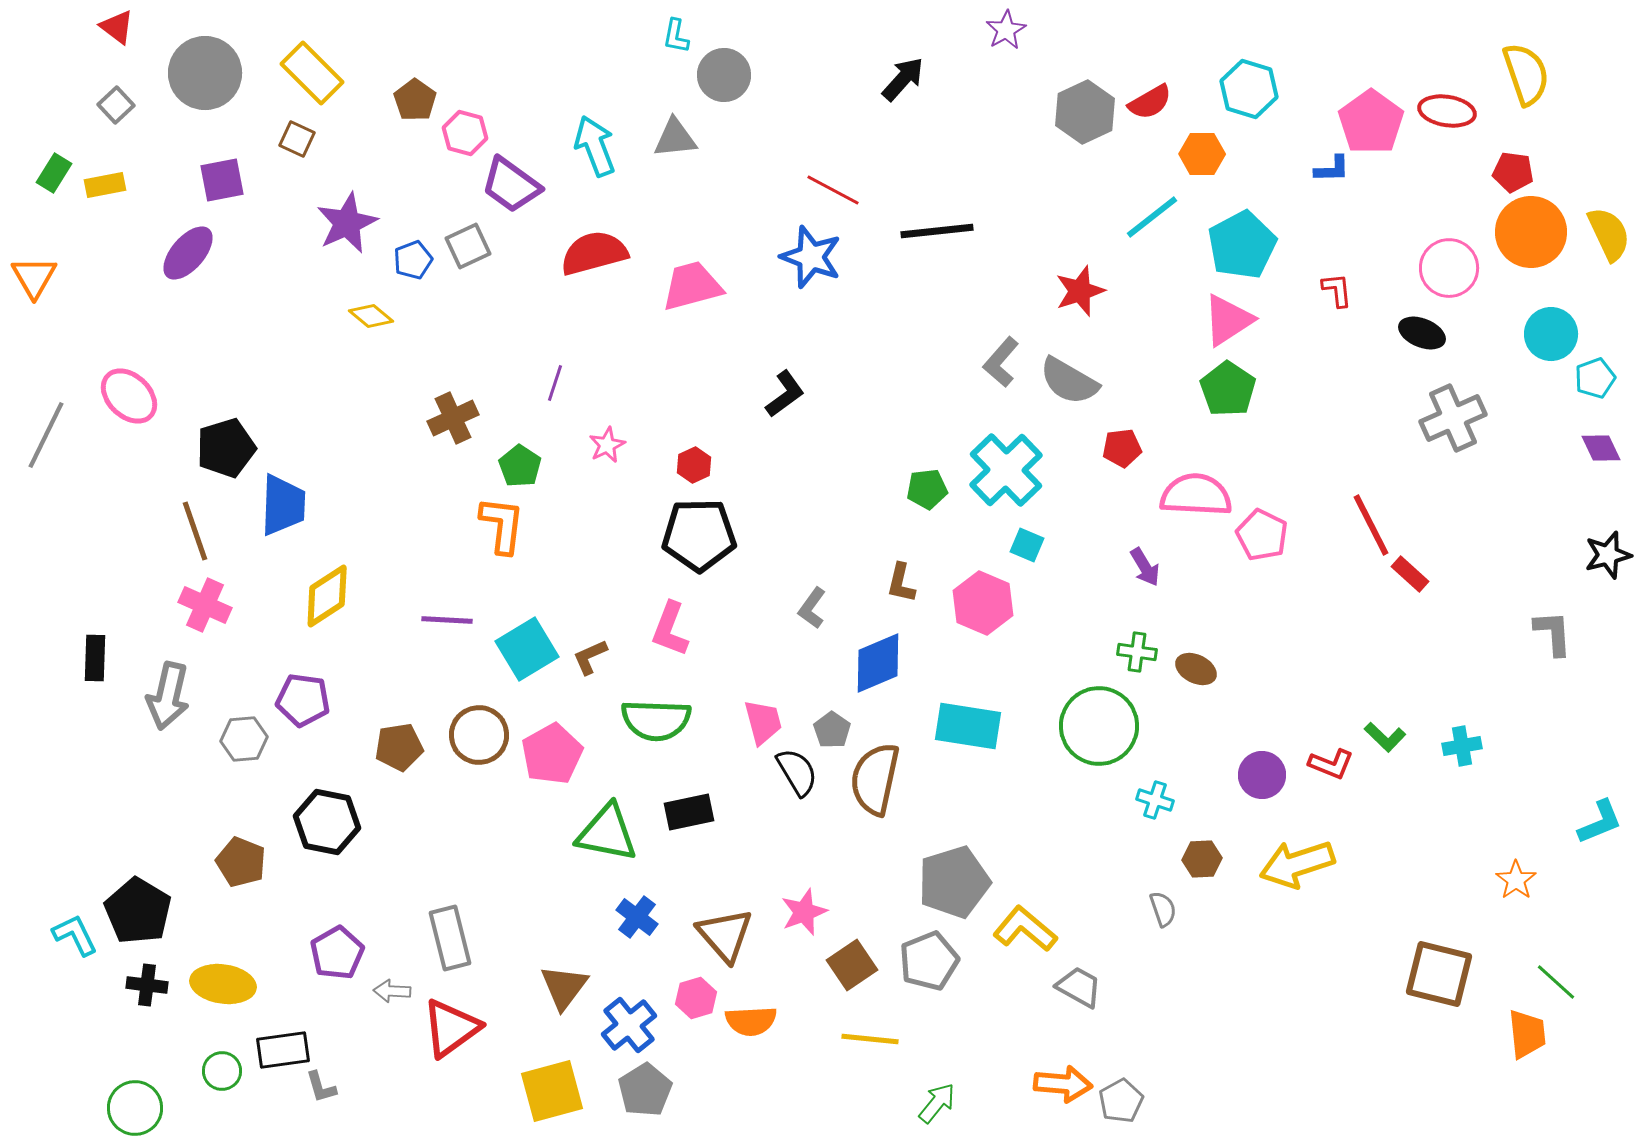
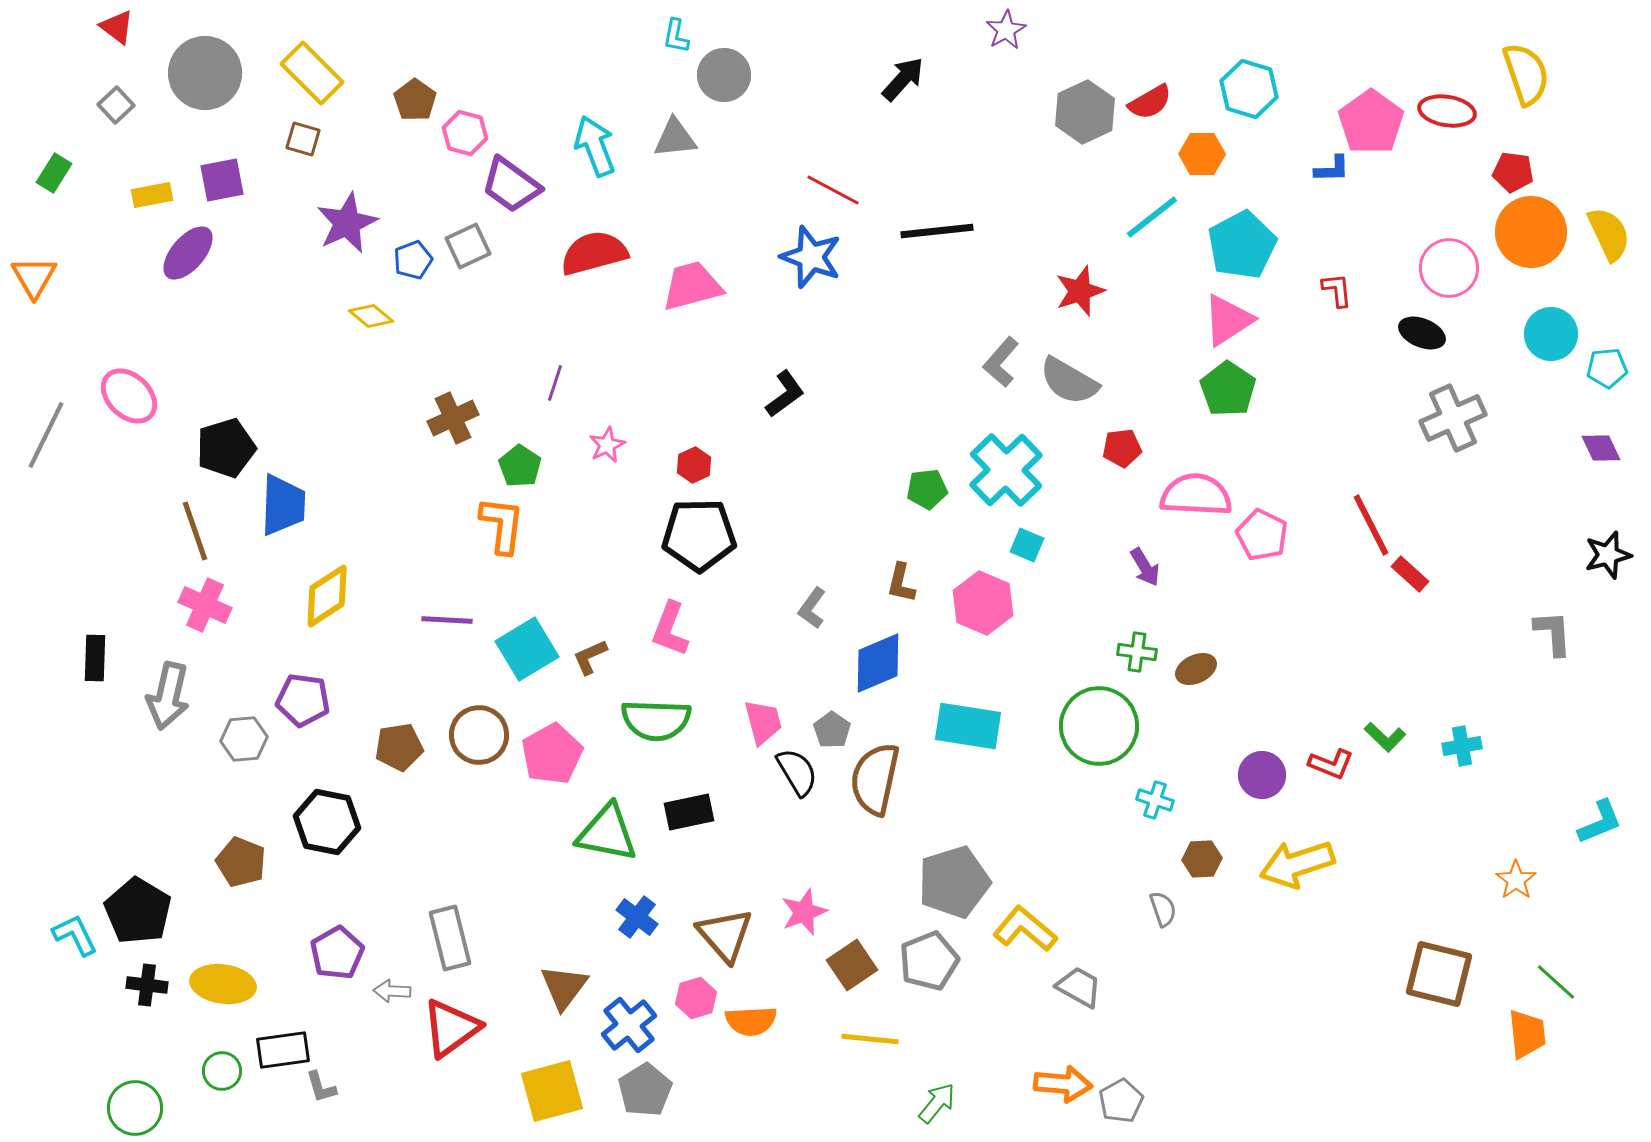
brown square at (297, 139): moved 6 px right; rotated 9 degrees counterclockwise
yellow rectangle at (105, 185): moved 47 px right, 10 px down
cyan pentagon at (1595, 378): moved 12 px right, 10 px up; rotated 15 degrees clockwise
brown ellipse at (1196, 669): rotated 51 degrees counterclockwise
